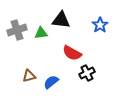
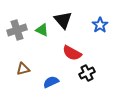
black triangle: moved 2 px right; rotated 42 degrees clockwise
green triangle: moved 1 px right, 3 px up; rotated 32 degrees clockwise
brown triangle: moved 6 px left, 7 px up
blue semicircle: rotated 14 degrees clockwise
